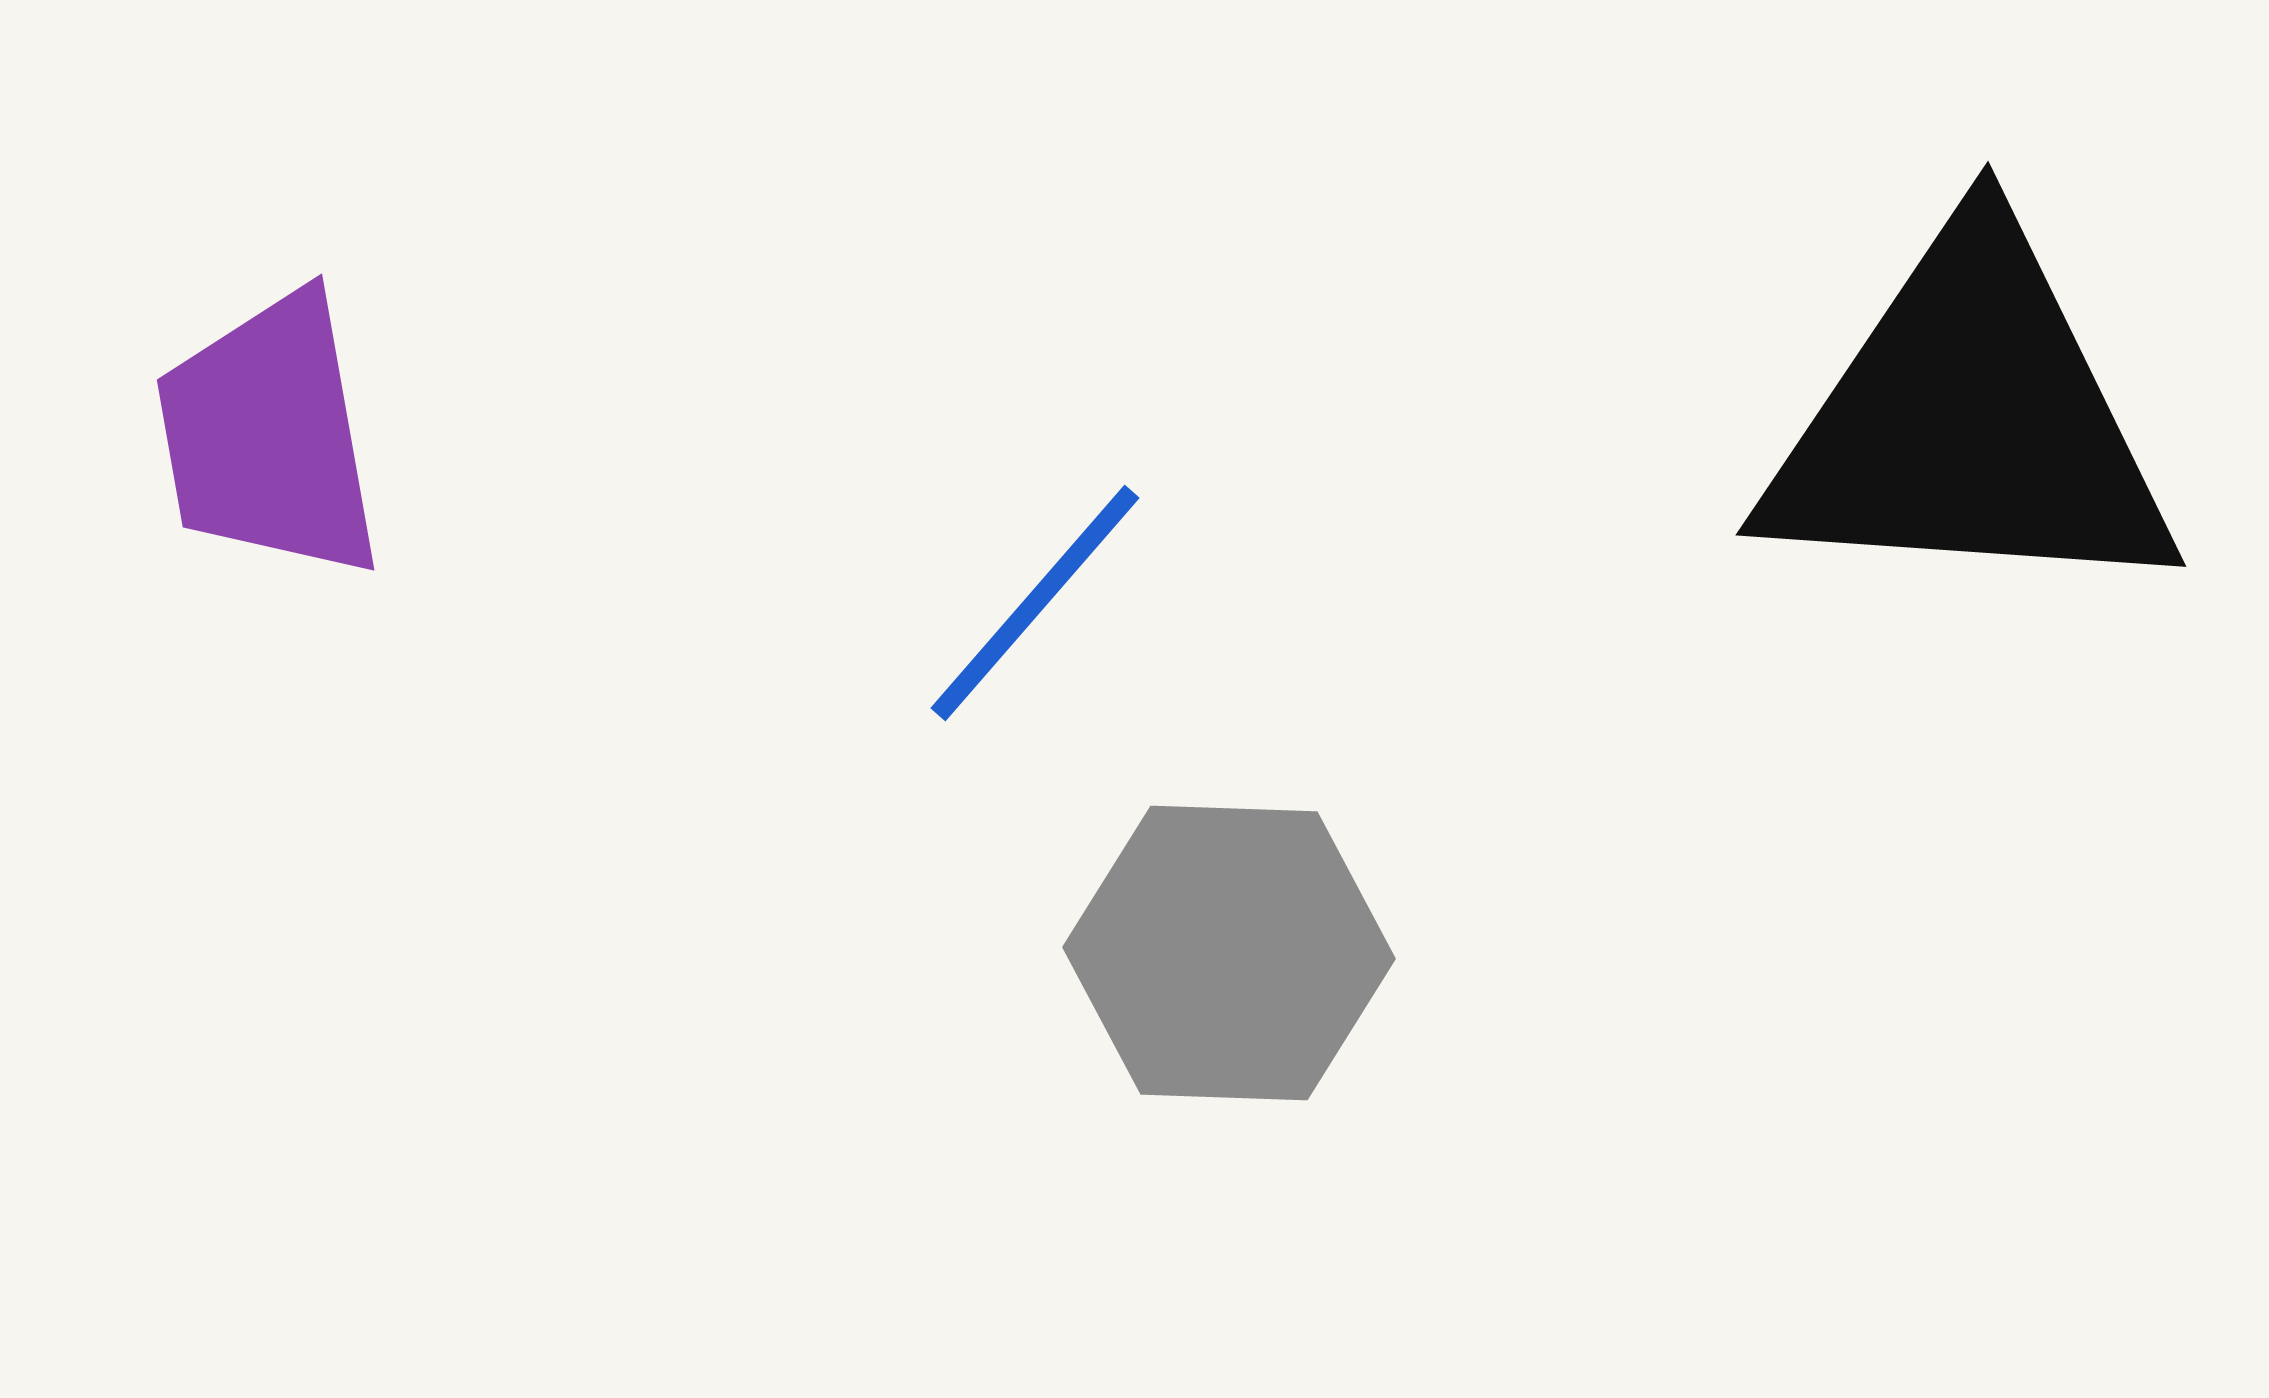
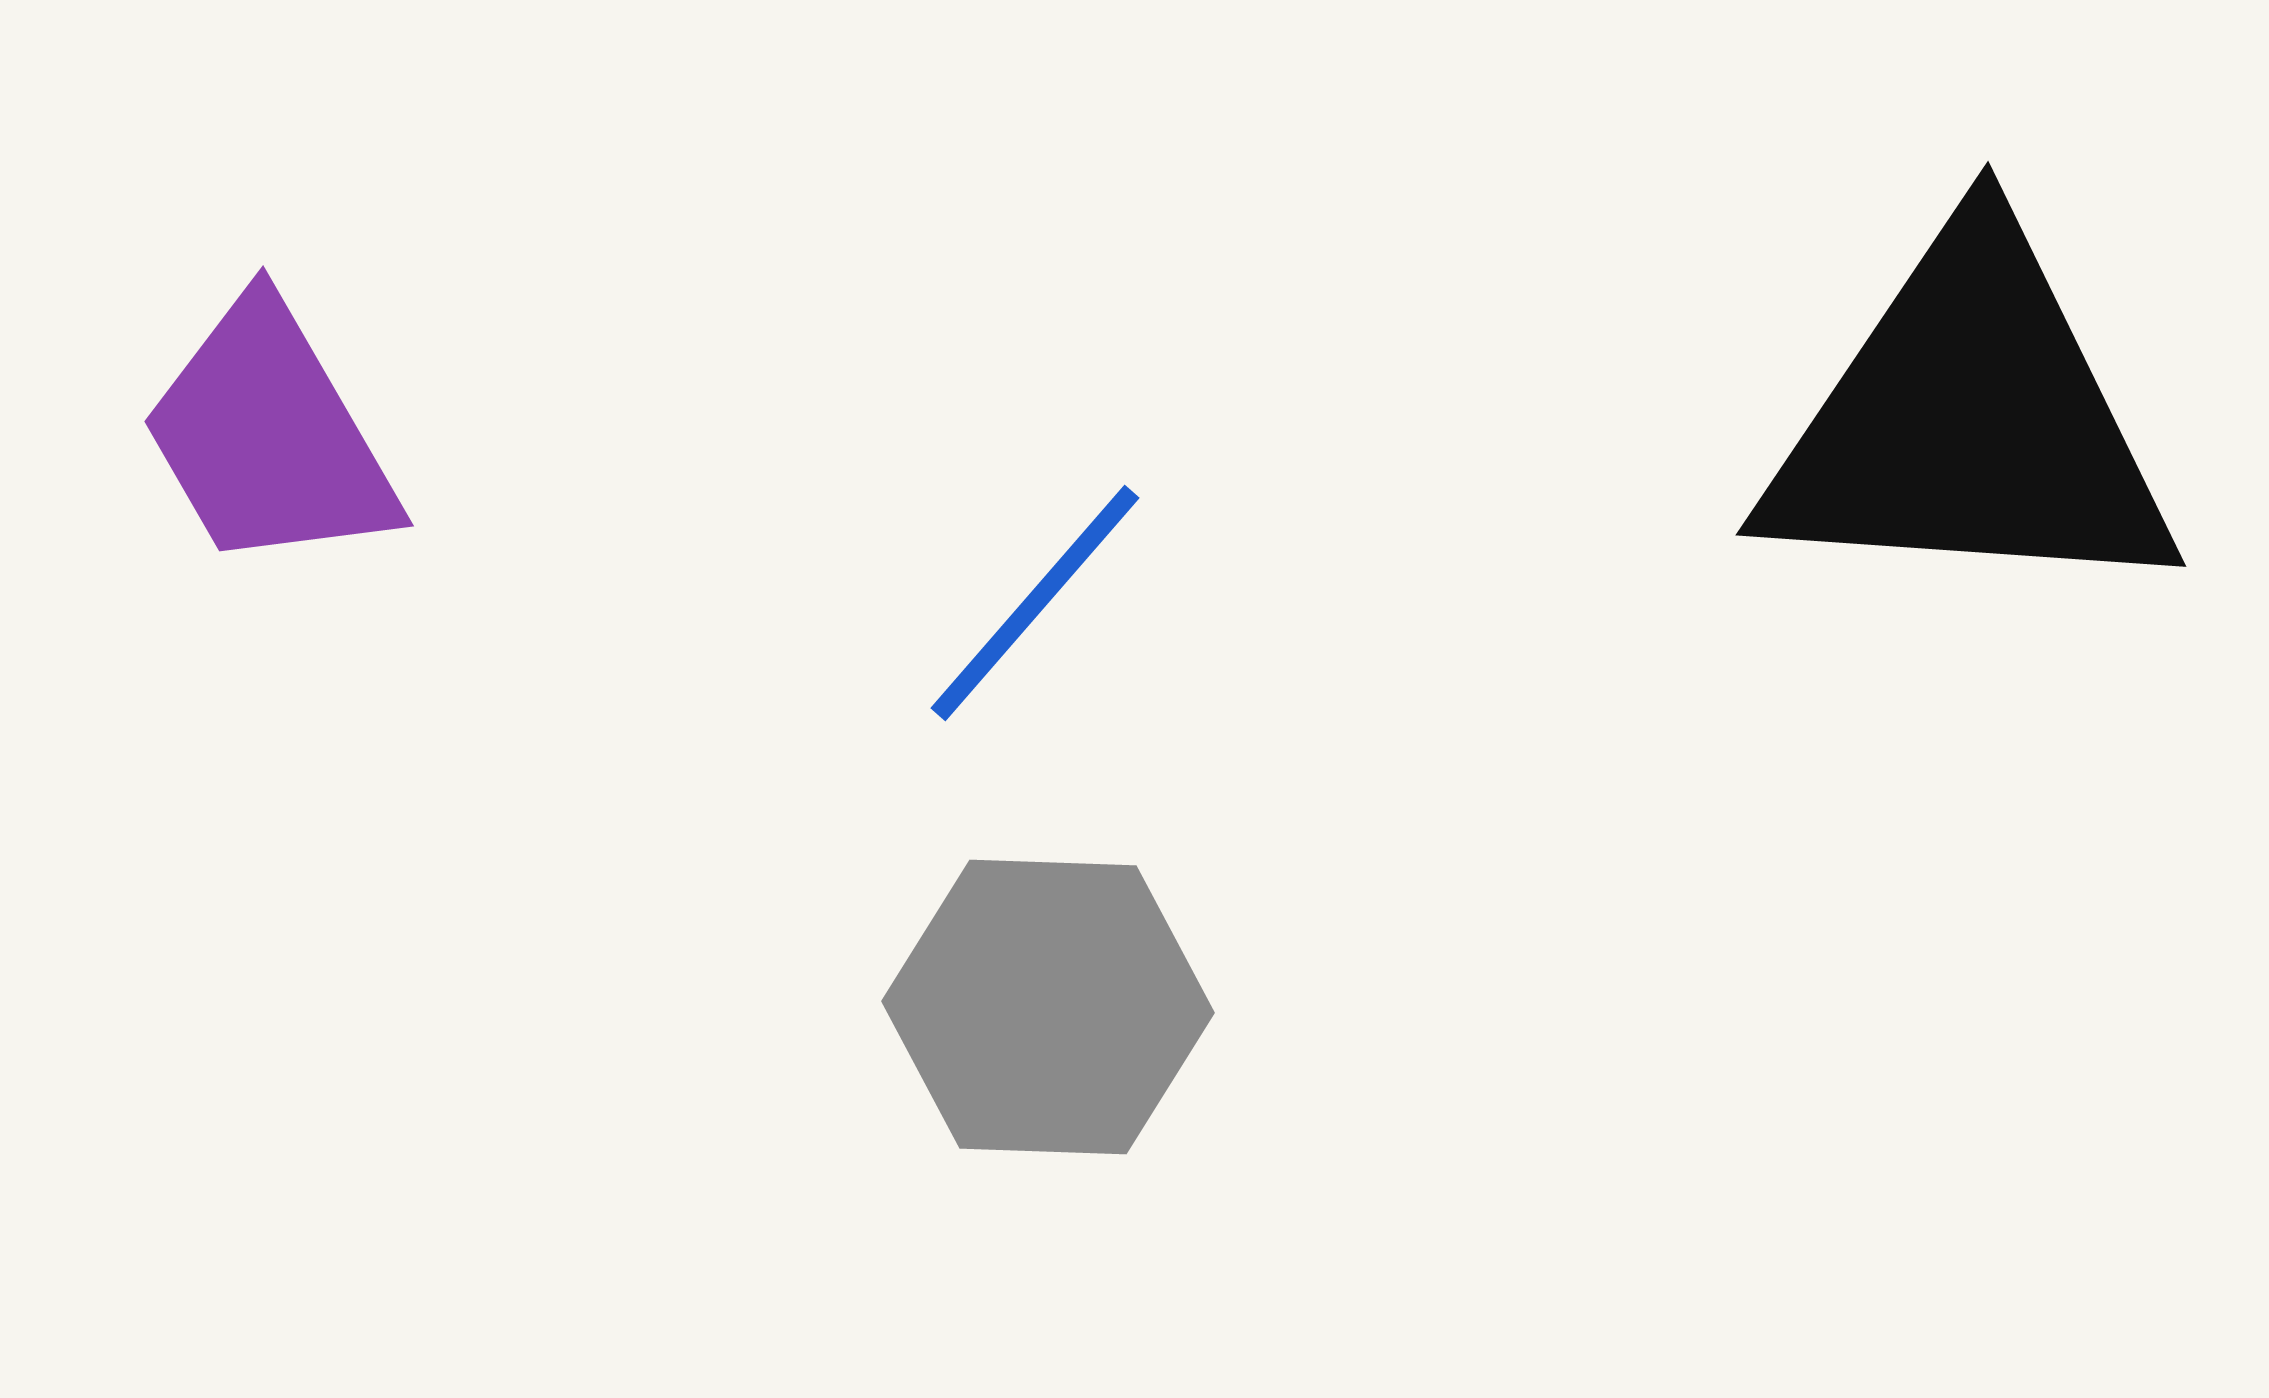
purple trapezoid: rotated 20 degrees counterclockwise
gray hexagon: moved 181 px left, 54 px down
